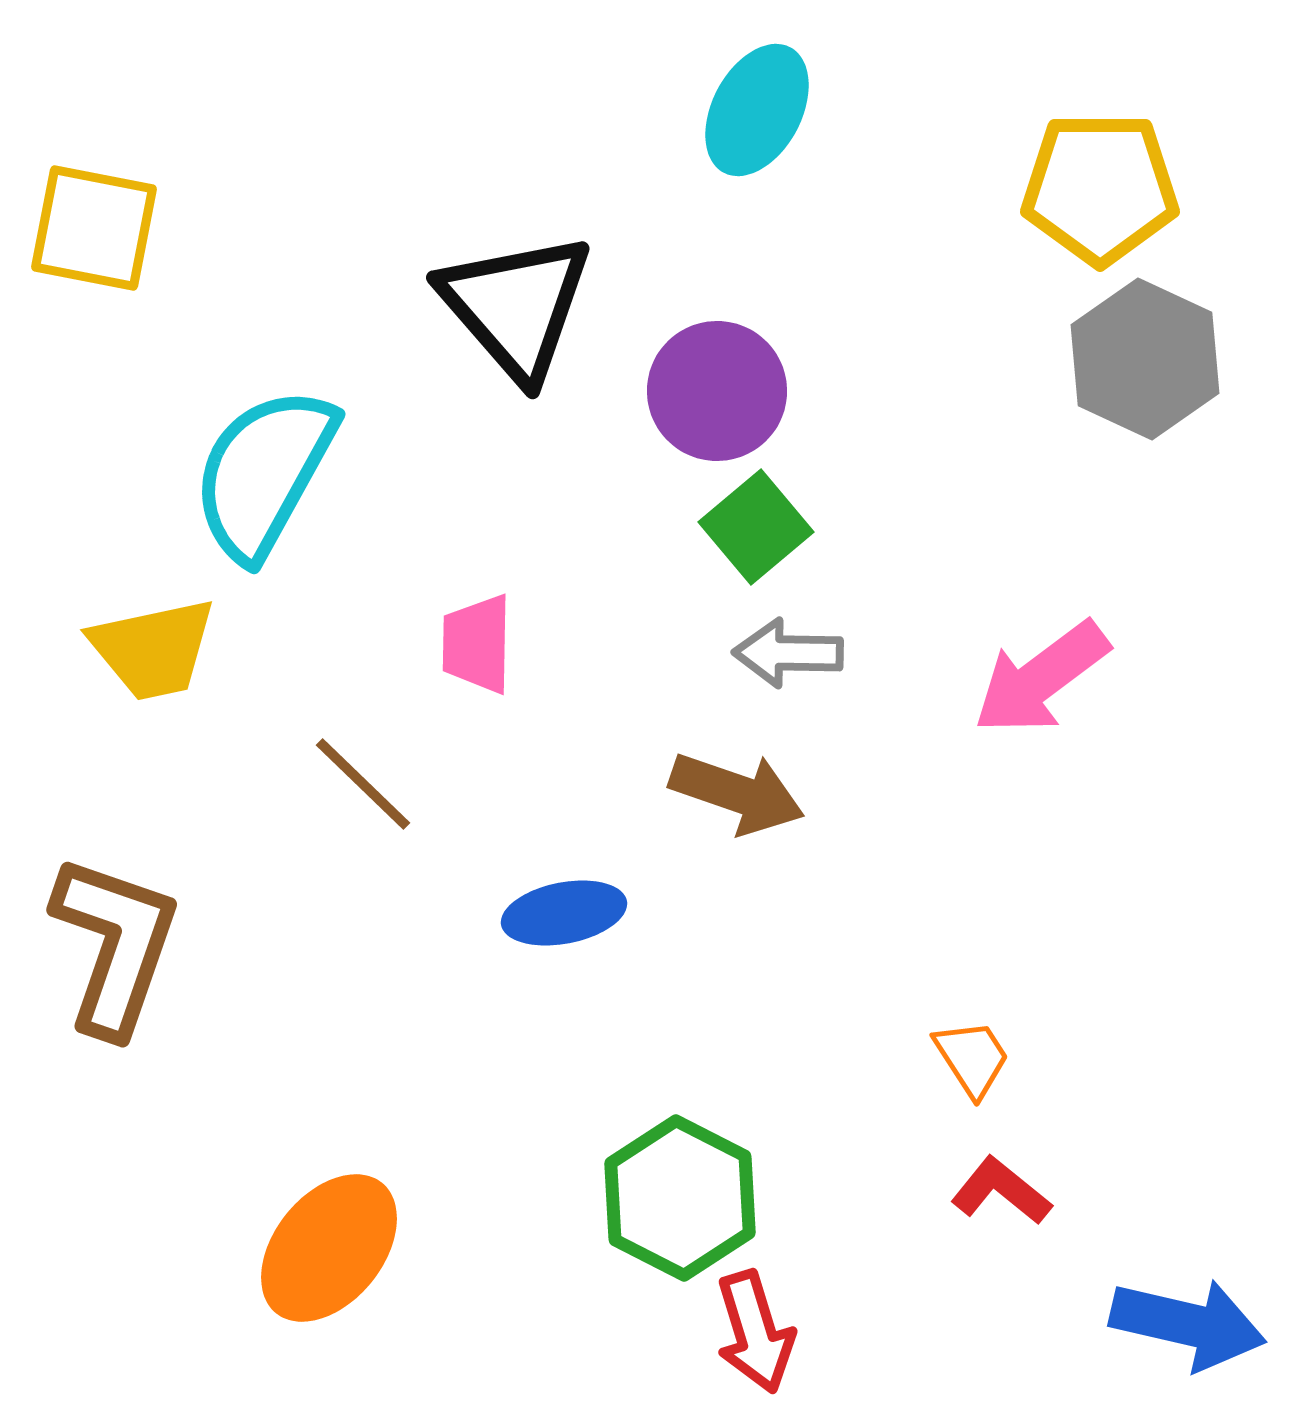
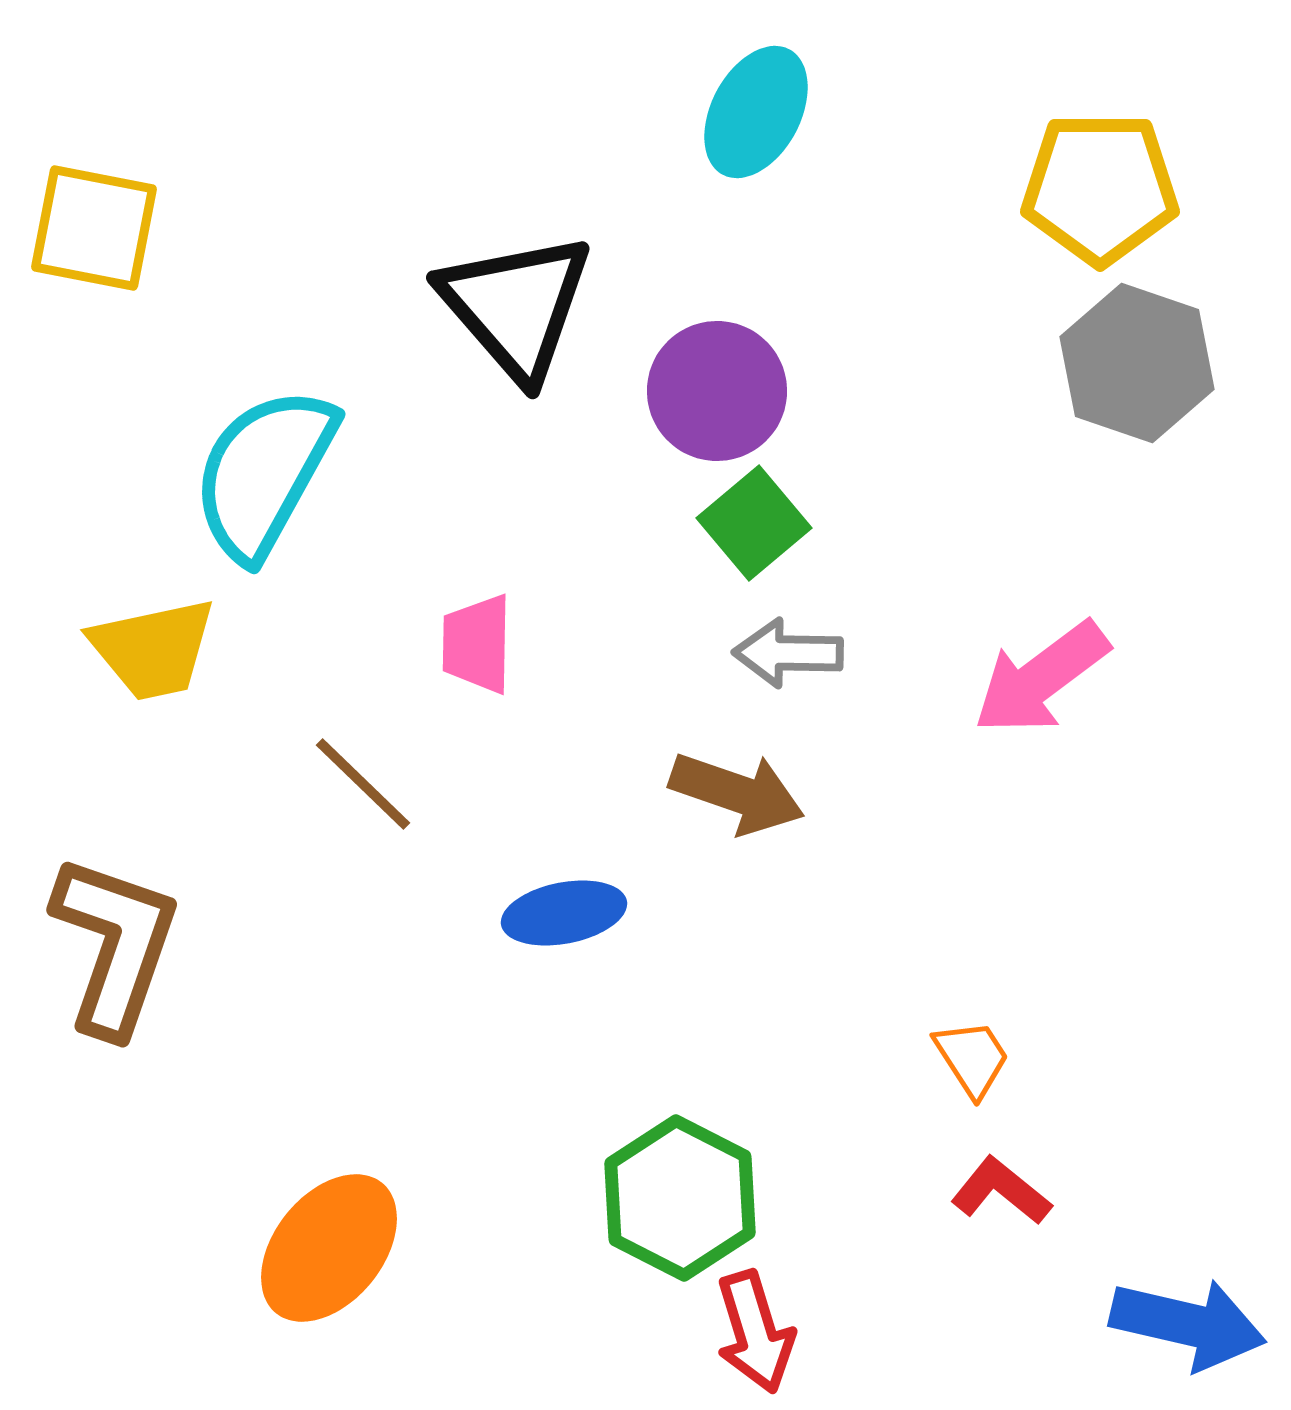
cyan ellipse: moved 1 px left, 2 px down
gray hexagon: moved 8 px left, 4 px down; rotated 6 degrees counterclockwise
green square: moved 2 px left, 4 px up
